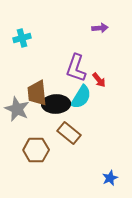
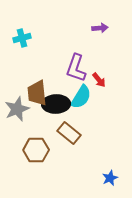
gray star: rotated 25 degrees clockwise
